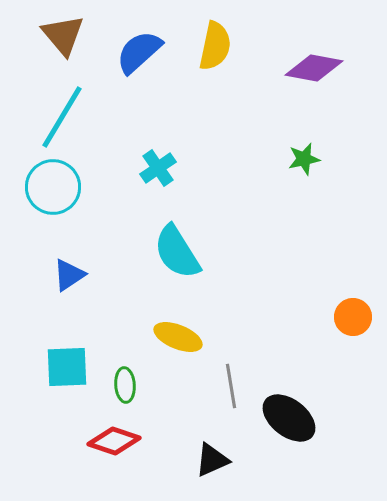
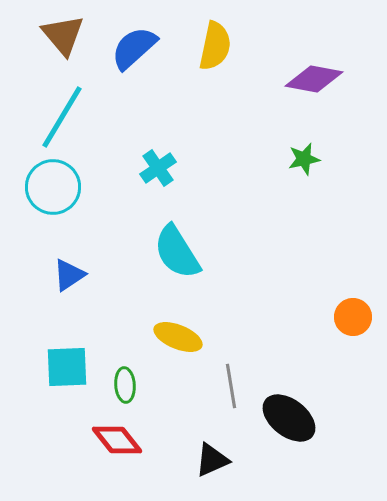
blue semicircle: moved 5 px left, 4 px up
purple diamond: moved 11 px down
red diamond: moved 3 px right, 1 px up; rotated 33 degrees clockwise
